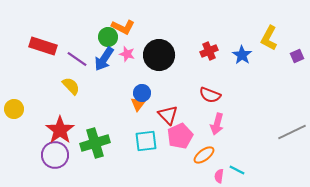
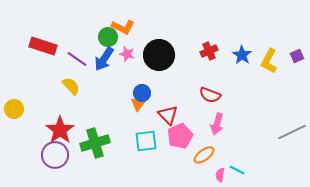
yellow L-shape: moved 23 px down
pink semicircle: moved 1 px right, 1 px up
